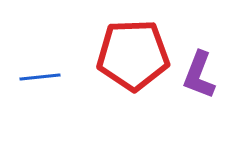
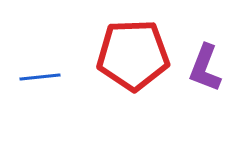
purple L-shape: moved 6 px right, 7 px up
